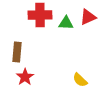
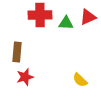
red star: rotated 18 degrees clockwise
